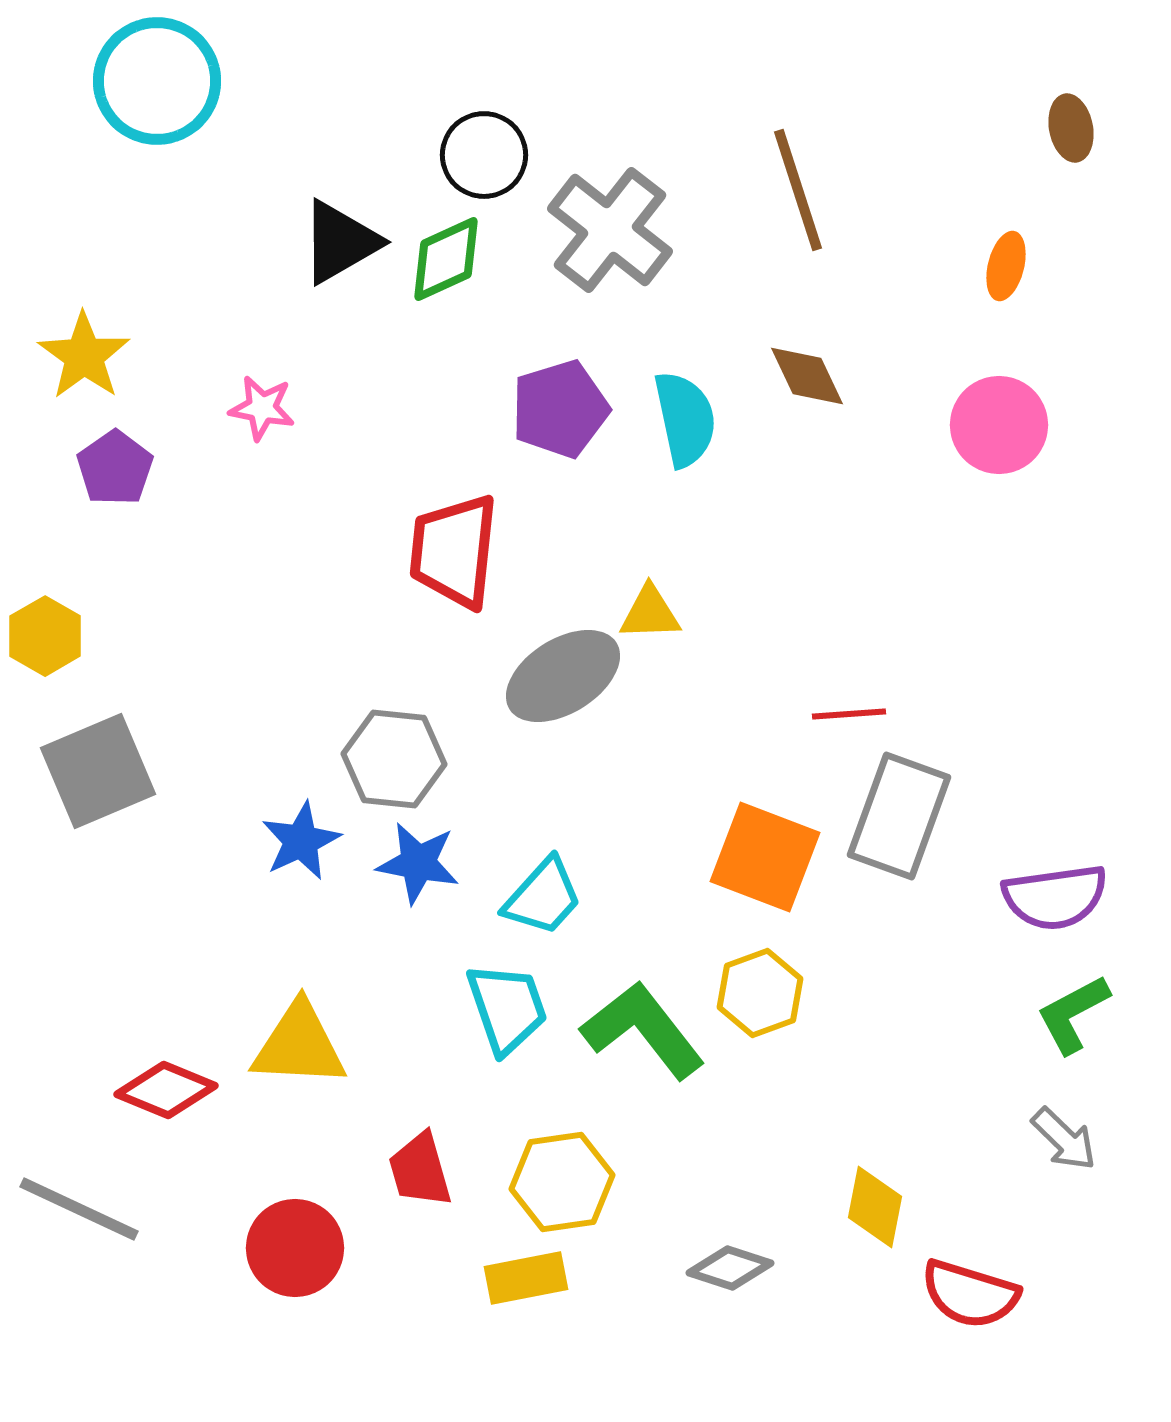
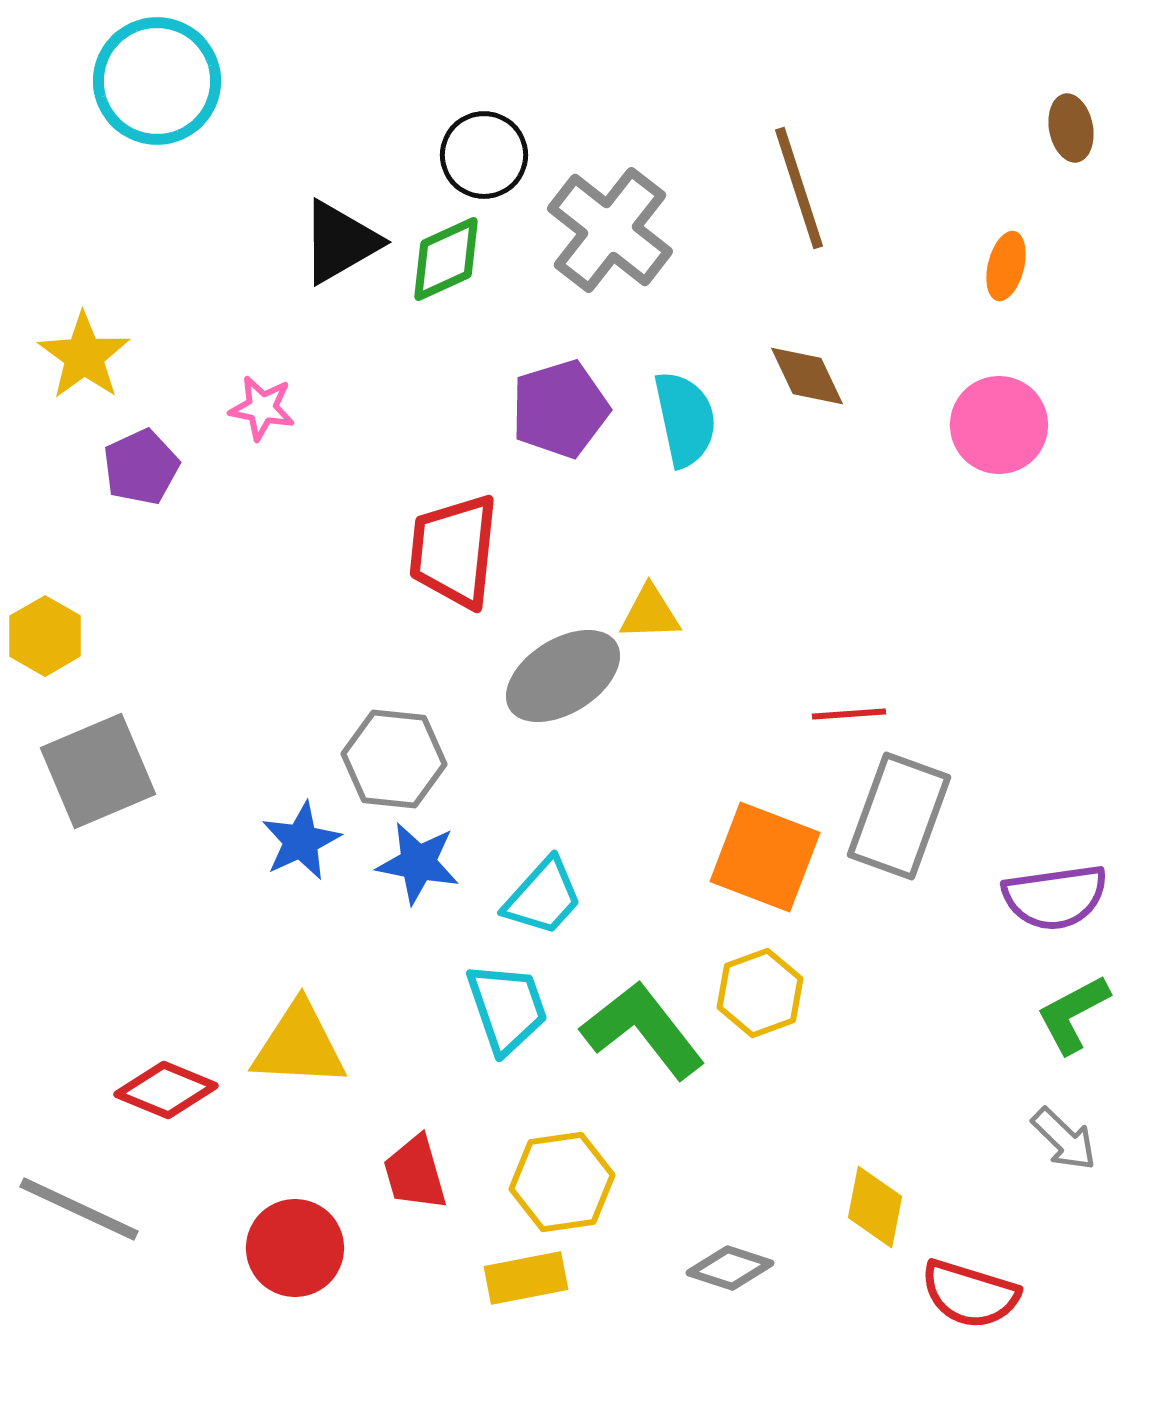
brown line at (798, 190): moved 1 px right, 2 px up
purple pentagon at (115, 468): moved 26 px right, 1 px up; rotated 10 degrees clockwise
red trapezoid at (420, 1170): moved 5 px left, 3 px down
